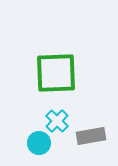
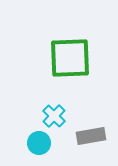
green square: moved 14 px right, 15 px up
cyan cross: moved 3 px left, 5 px up
